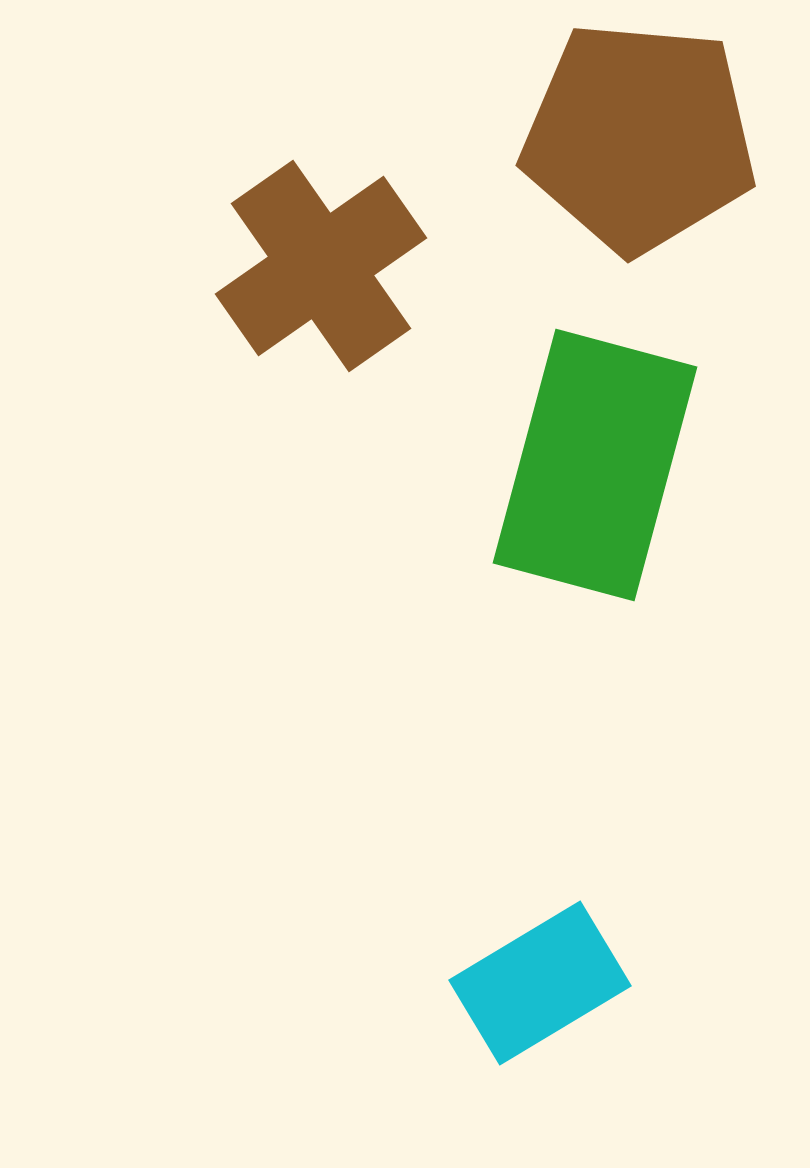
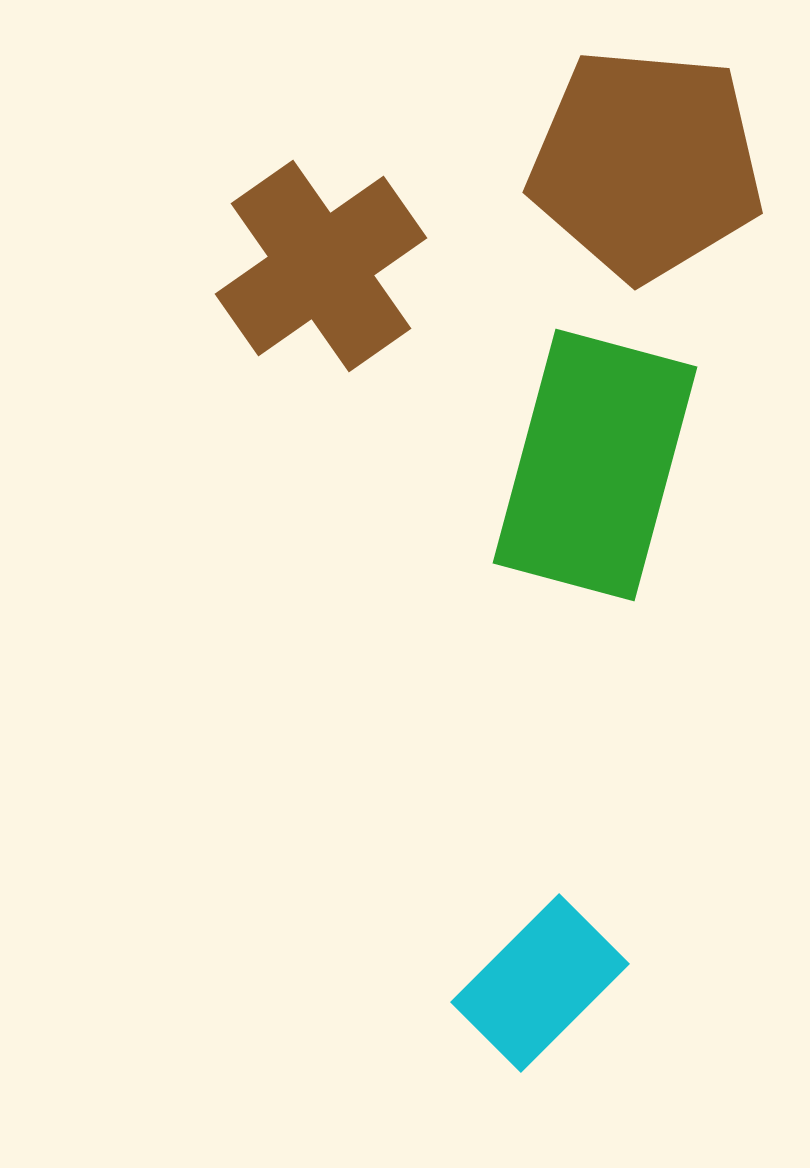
brown pentagon: moved 7 px right, 27 px down
cyan rectangle: rotated 14 degrees counterclockwise
